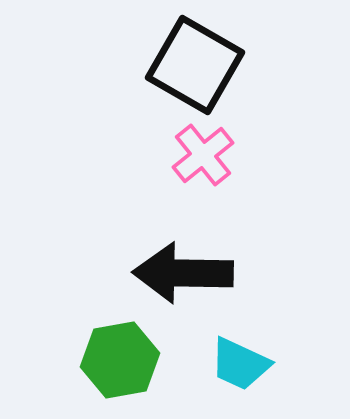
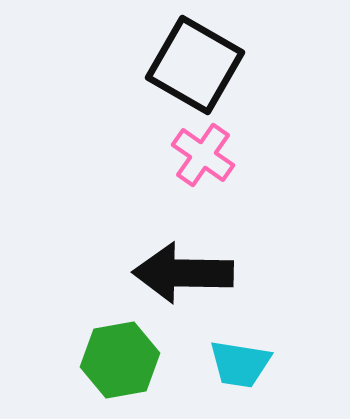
pink cross: rotated 16 degrees counterclockwise
cyan trapezoid: rotated 16 degrees counterclockwise
